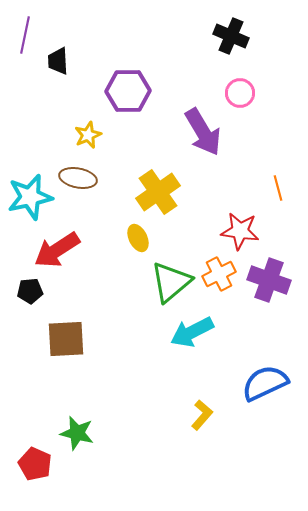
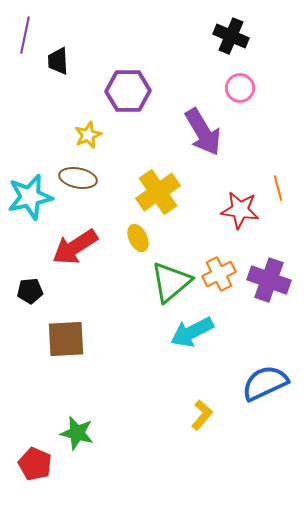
pink circle: moved 5 px up
red star: moved 21 px up
red arrow: moved 18 px right, 3 px up
